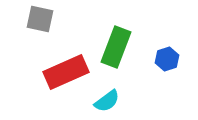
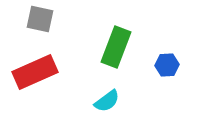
blue hexagon: moved 6 px down; rotated 15 degrees clockwise
red rectangle: moved 31 px left
